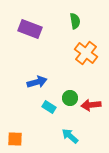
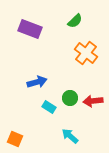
green semicircle: rotated 56 degrees clockwise
red arrow: moved 2 px right, 4 px up
orange square: rotated 21 degrees clockwise
